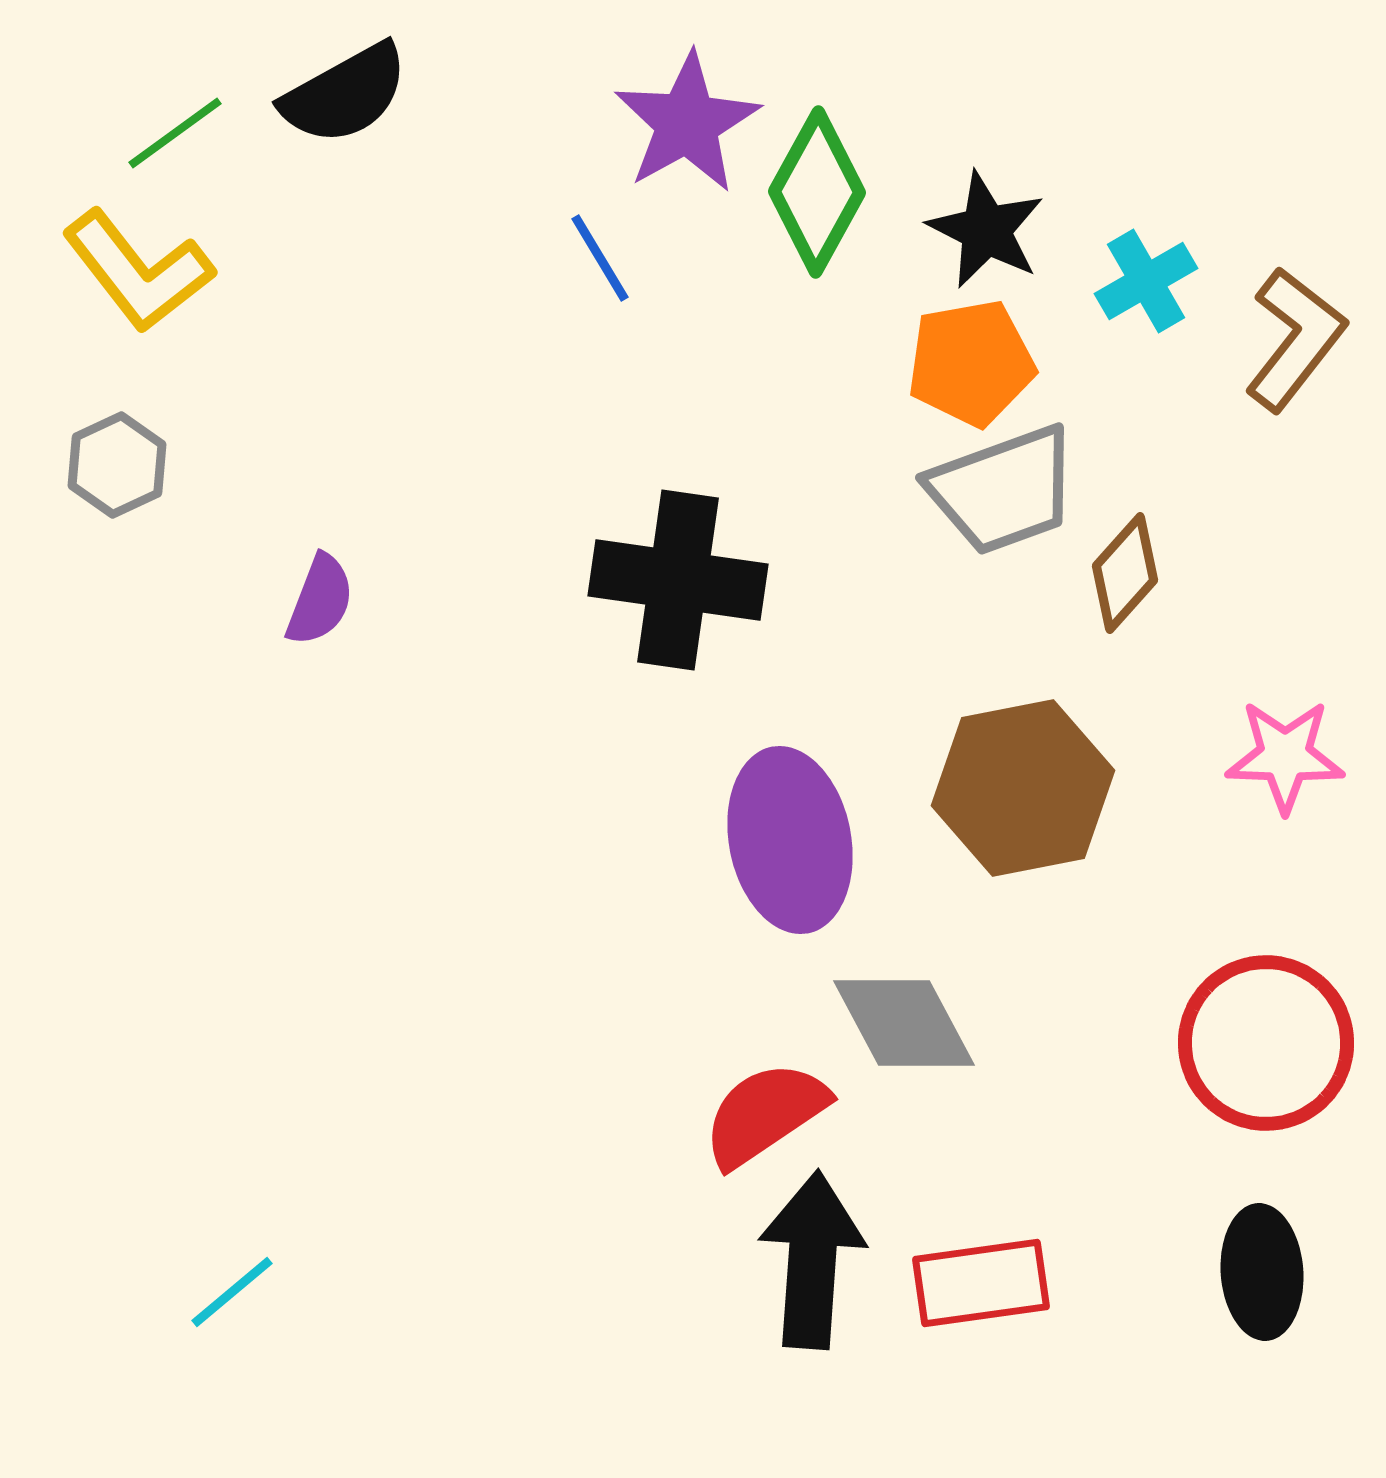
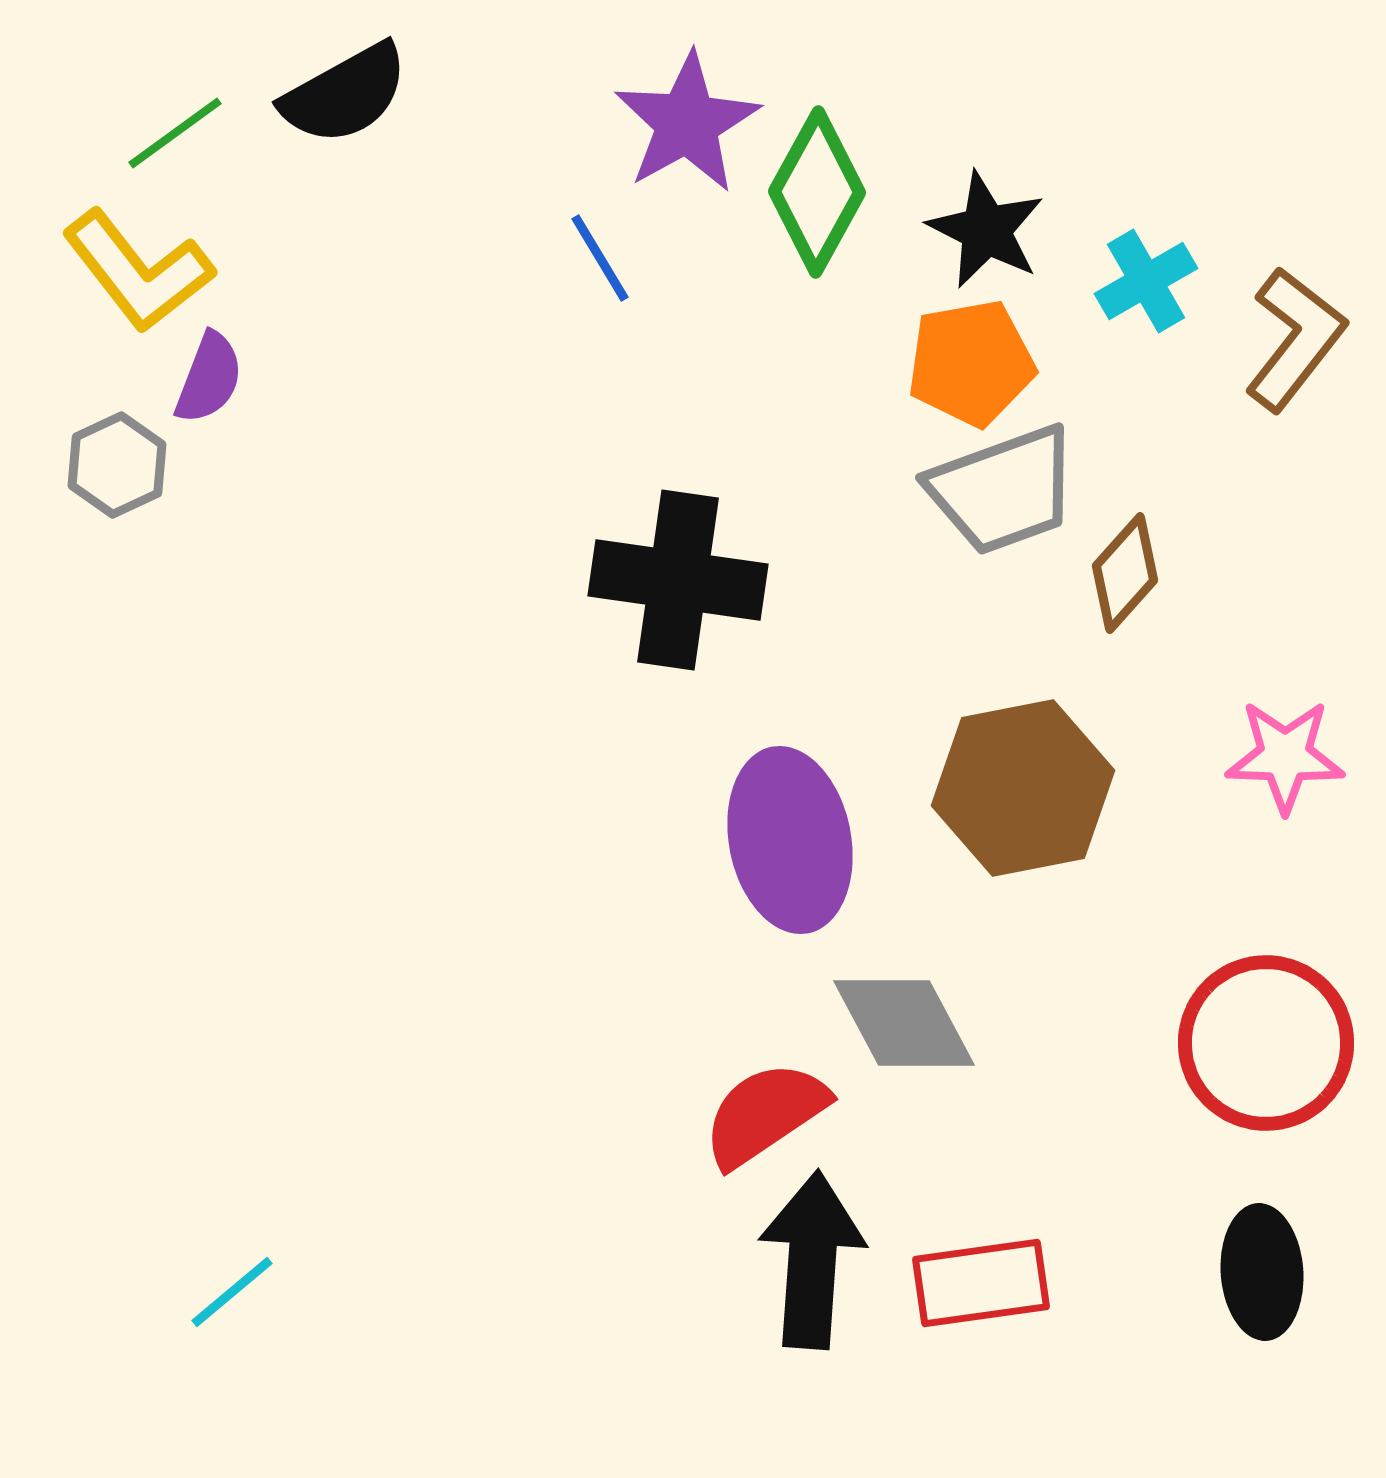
purple semicircle: moved 111 px left, 222 px up
